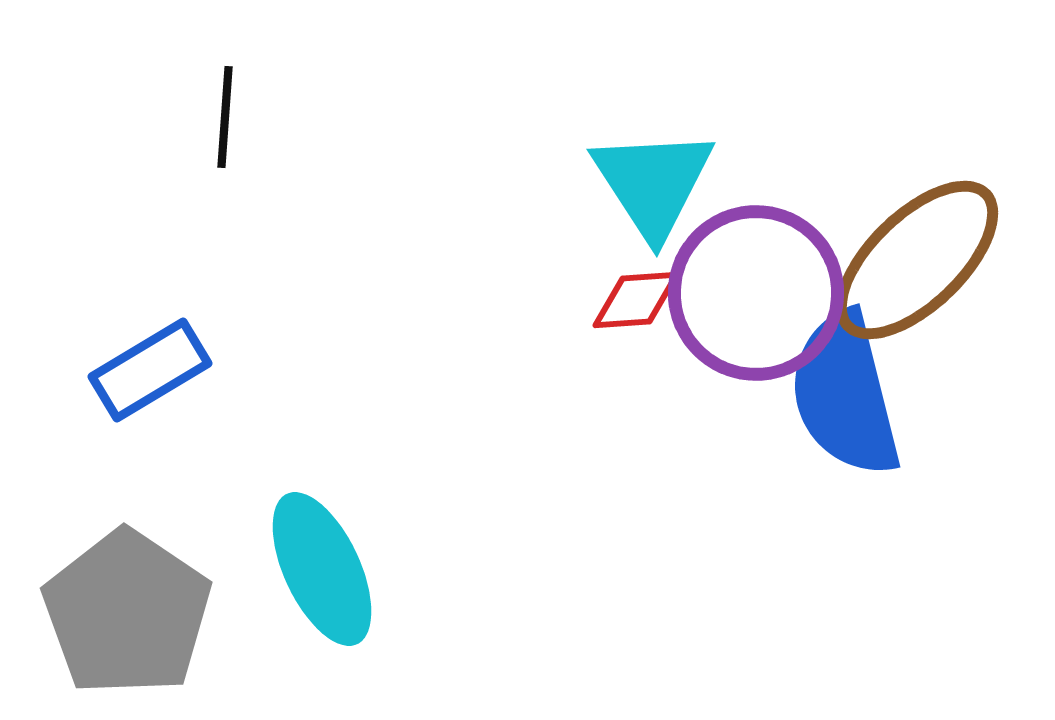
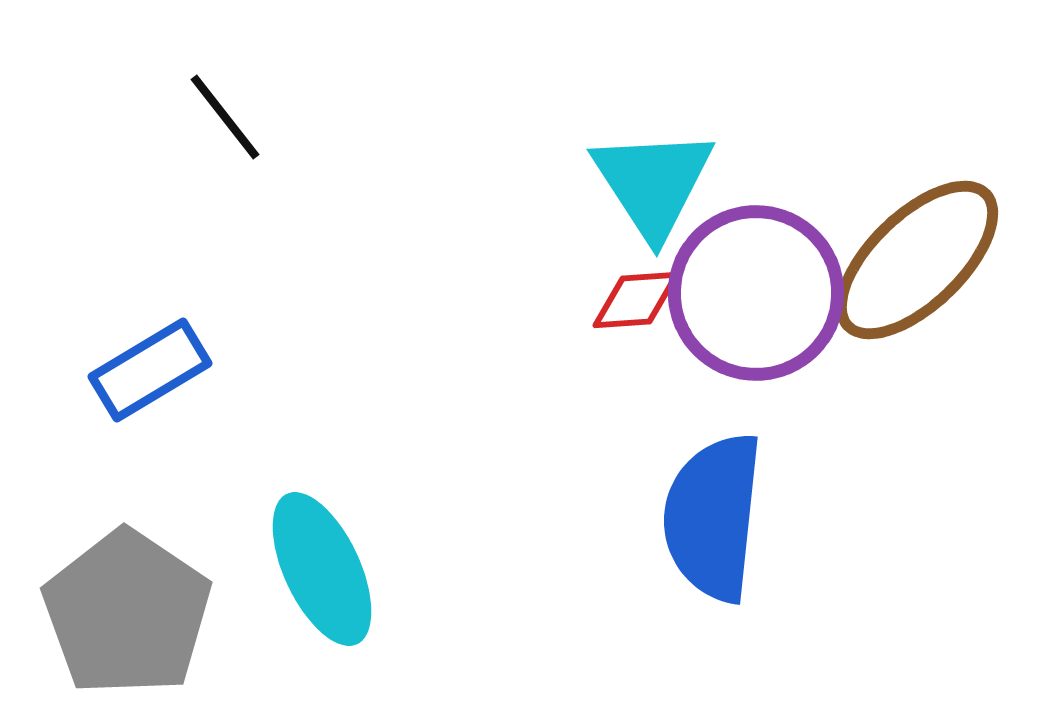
black line: rotated 42 degrees counterclockwise
blue semicircle: moved 132 px left, 123 px down; rotated 20 degrees clockwise
